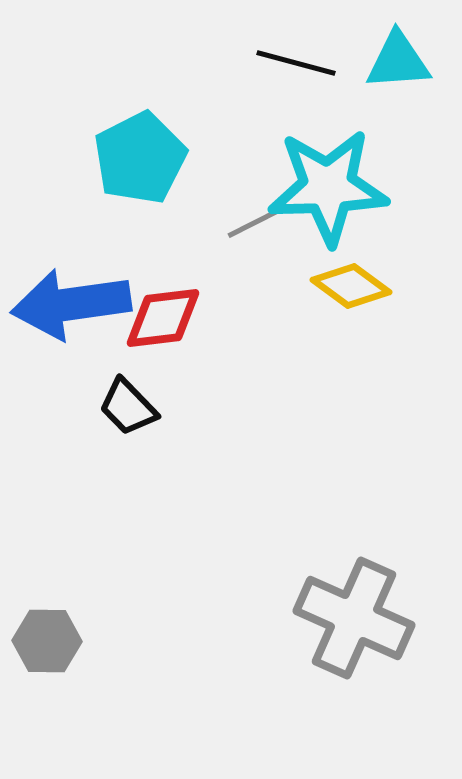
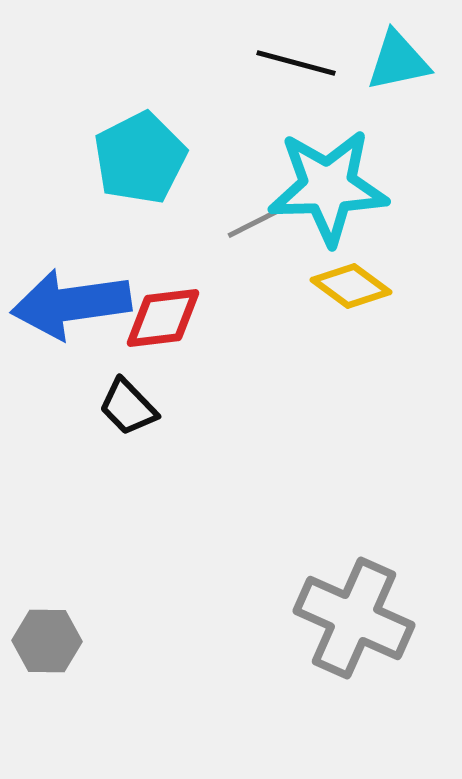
cyan triangle: rotated 8 degrees counterclockwise
